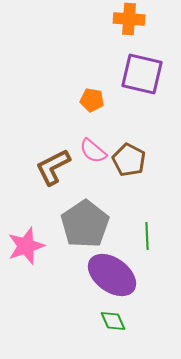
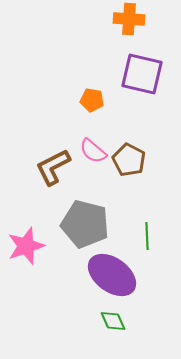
gray pentagon: rotated 24 degrees counterclockwise
